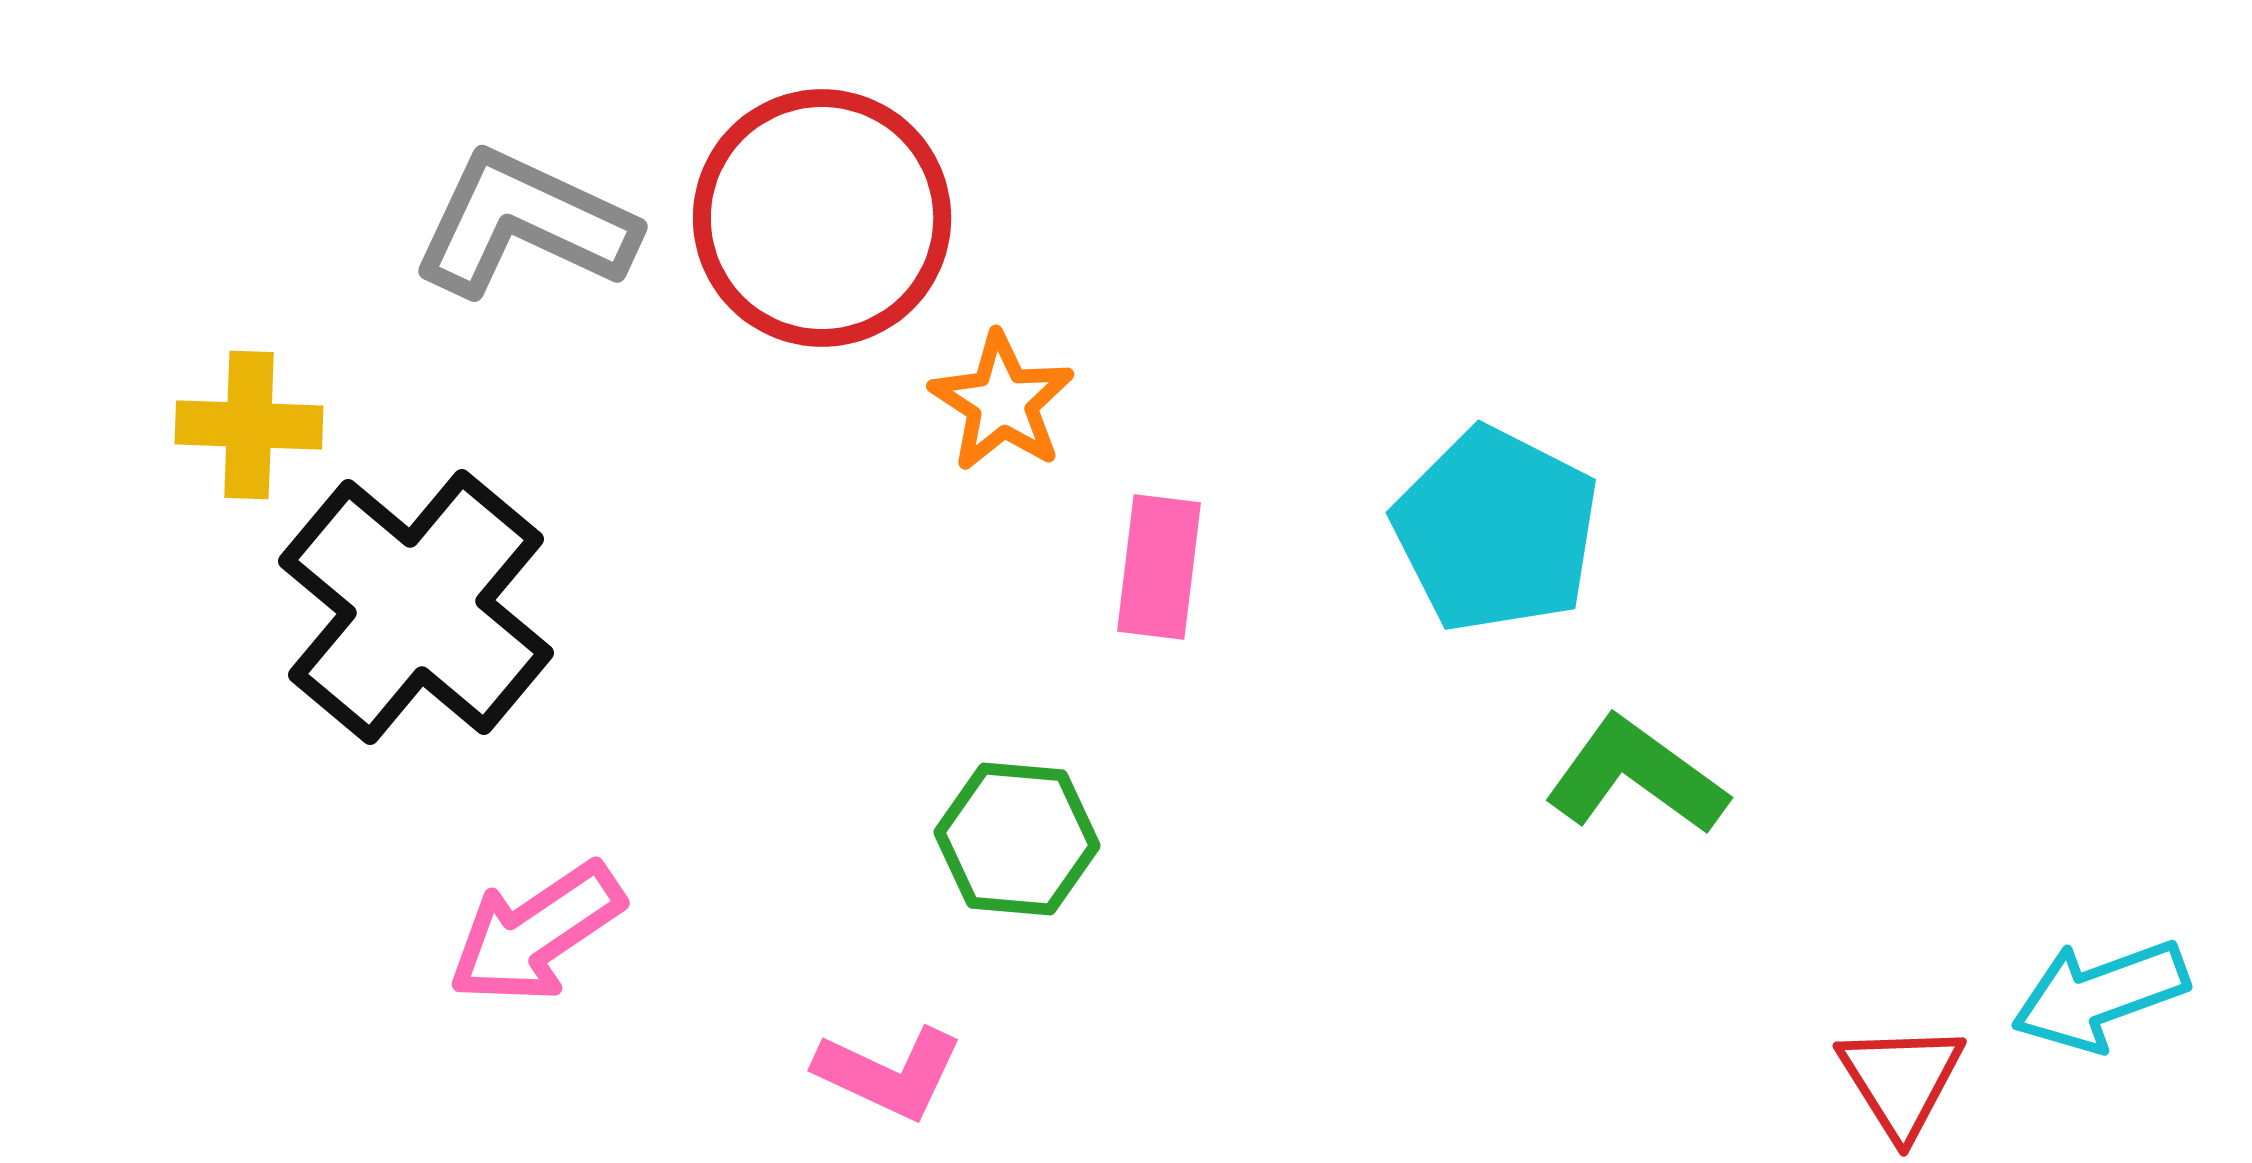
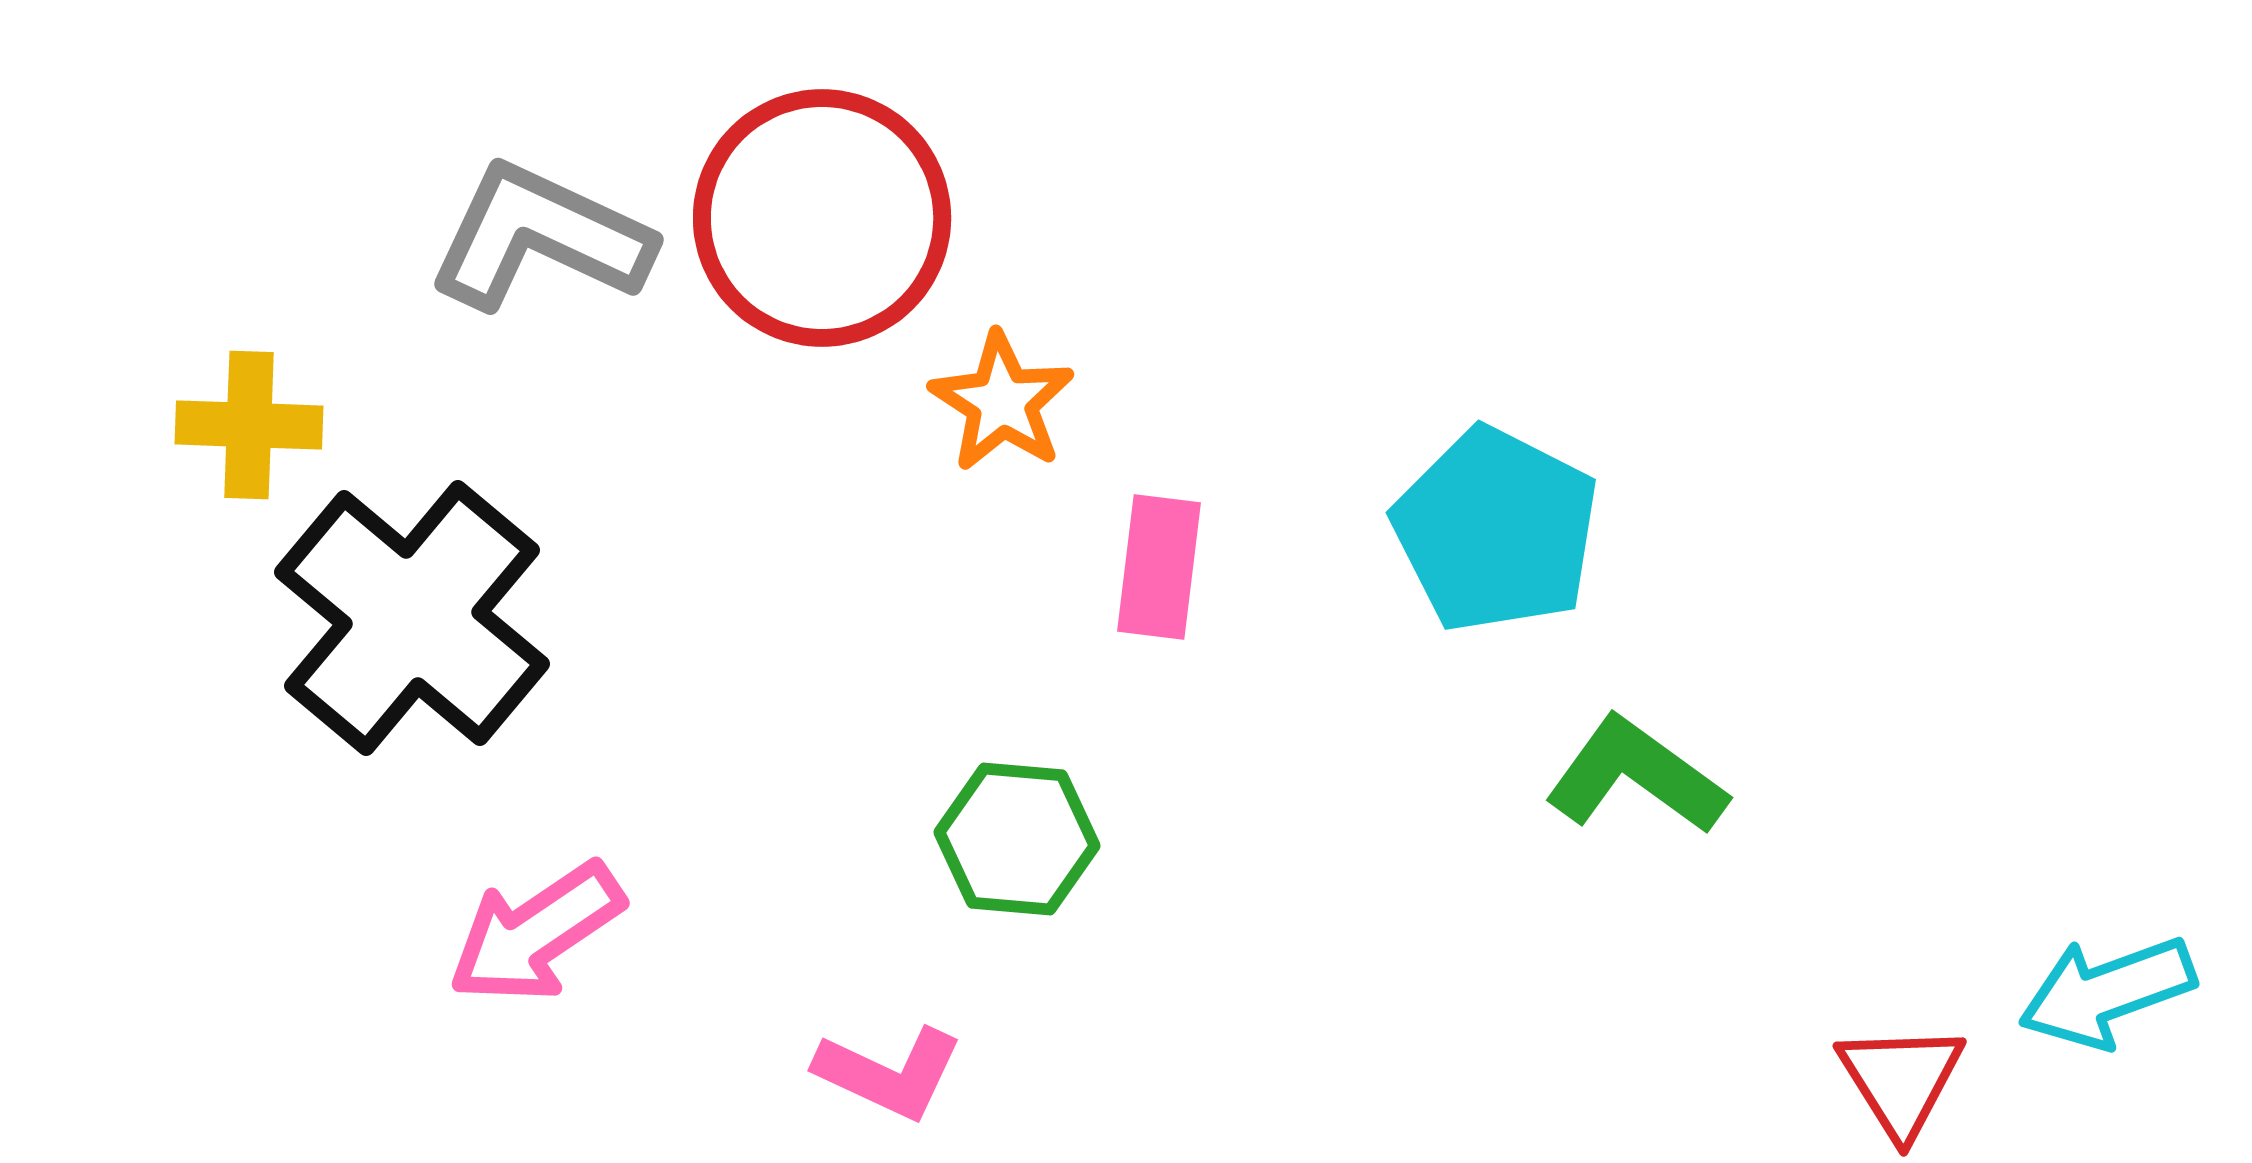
gray L-shape: moved 16 px right, 13 px down
black cross: moved 4 px left, 11 px down
cyan arrow: moved 7 px right, 3 px up
